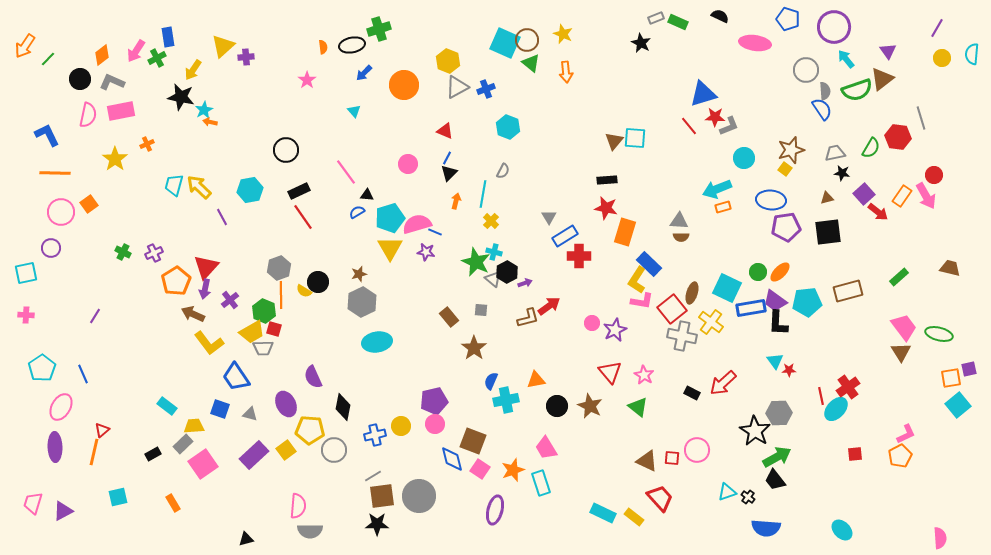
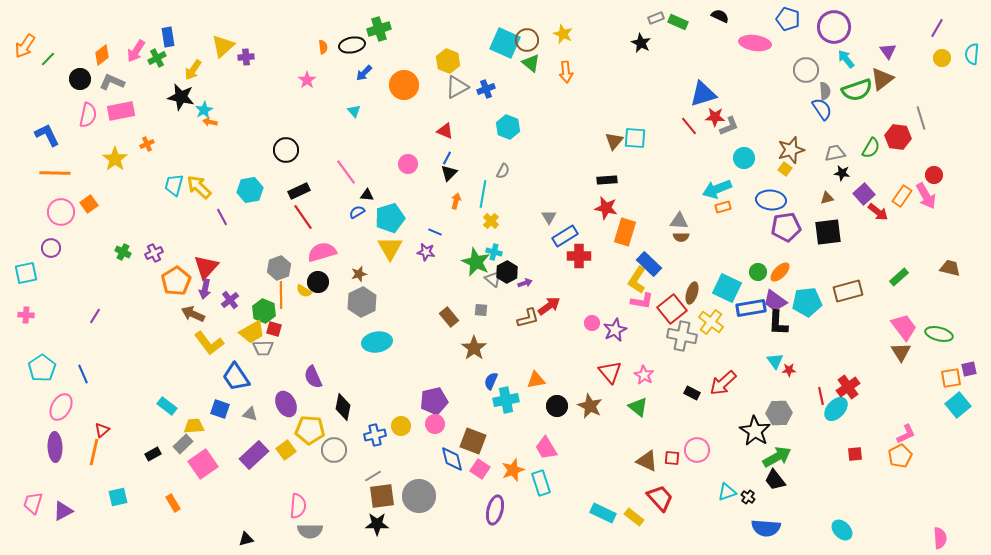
pink semicircle at (417, 224): moved 95 px left, 28 px down
